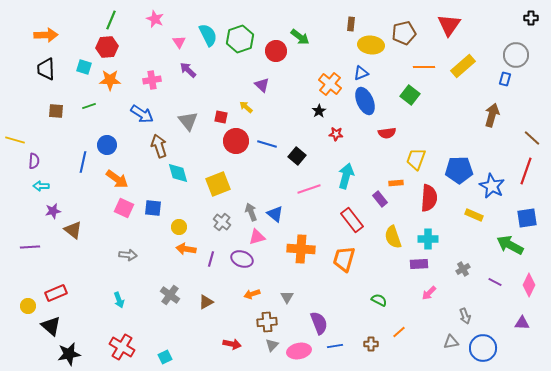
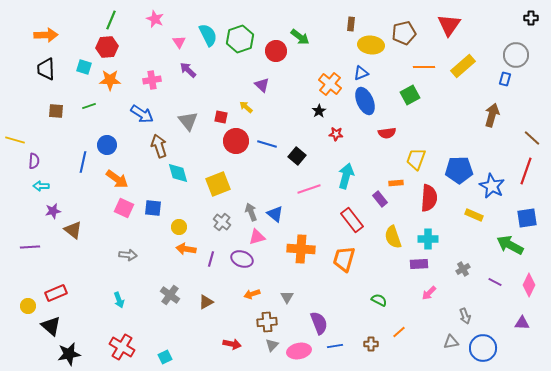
green square at (410, 95): rotated 24 degrees clockwise
